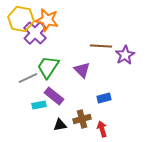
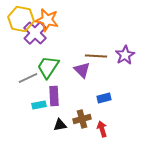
brown line: moved 5 px left, 10 px down
purple rectangle: rotated 48 degrees clockwise
